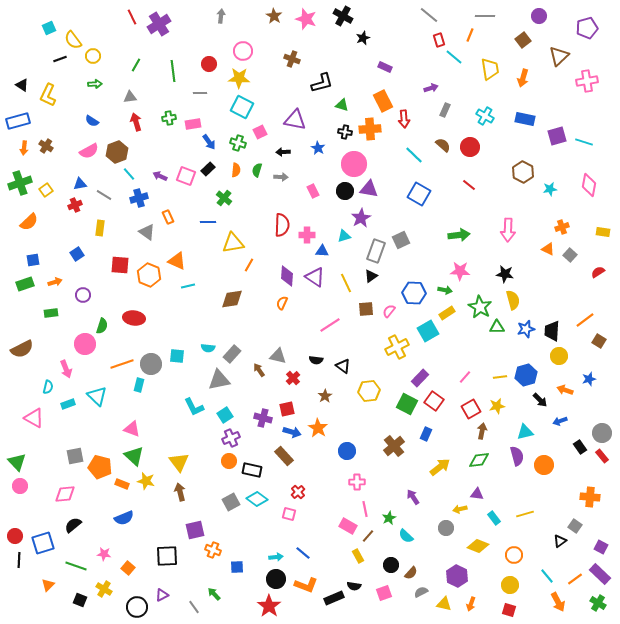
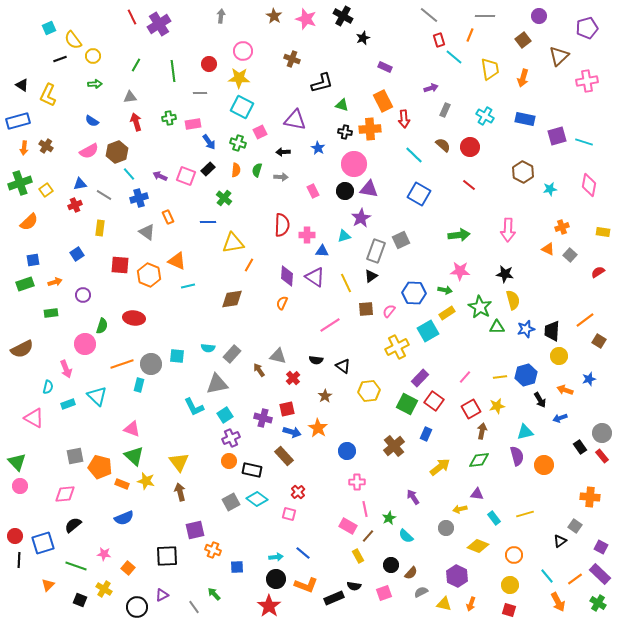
gray triangle at (219, 380): moved 2 px left, 4 px down
black arrow at (540, 400): rotated 14 degrees clockwise
blue arrow at (560, 421): moved 3 px up
